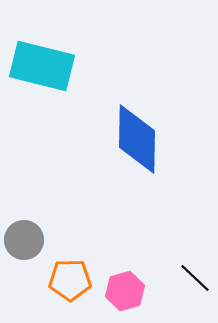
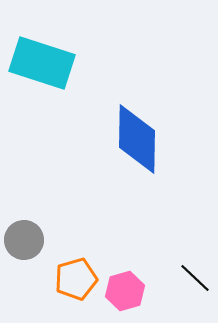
cyan rectangle: moved 3 px up; rotated 4 degrees clockwise
orange pentagon: moved 6 px right, 1 px up; rotated 15 degrees counterclockwise
